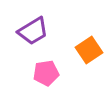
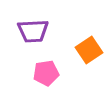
purple trapezoid: rotated 28 degrees clockwise
